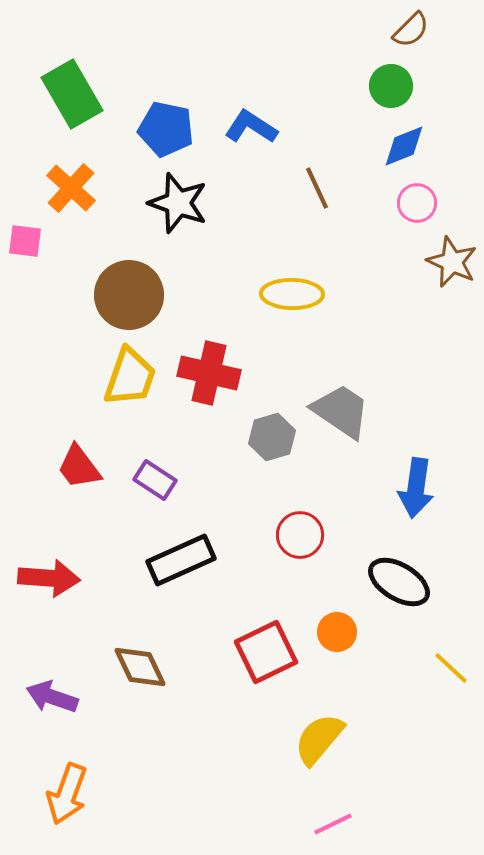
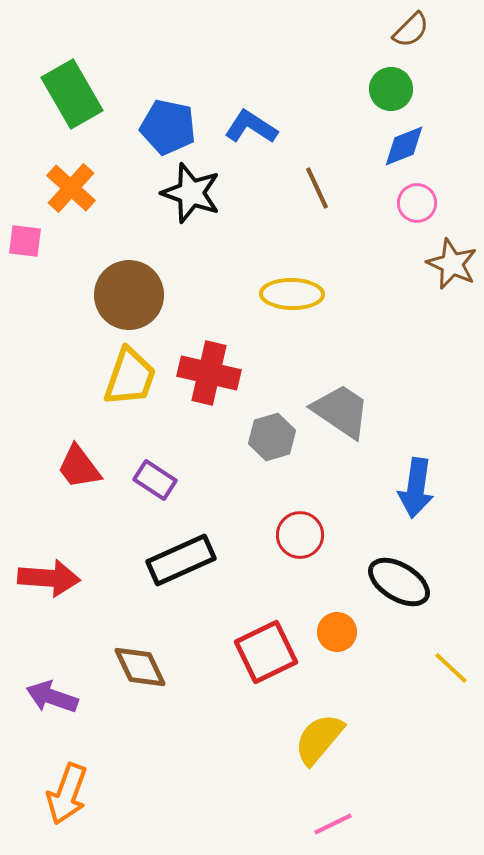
green circle: moved 3 px down
blue pentagon: moved 2 px right, 2 px up
black star: moved 13 px right, 10 px up
brown star: moved 2 px down
